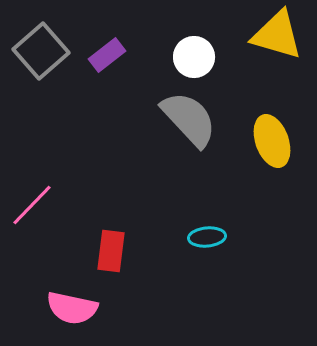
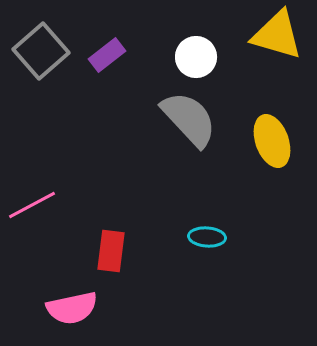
white circle: moved 2 px right
pink line: rotated 18 degrees clockwise
cyan ellipse: rotated 9 degrees clockwise
pink semicircle: rotated 24 degrees counterclockwise
